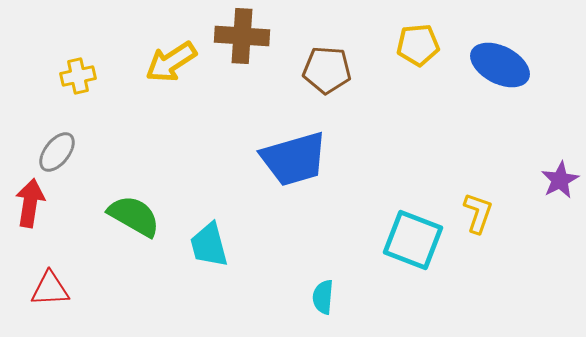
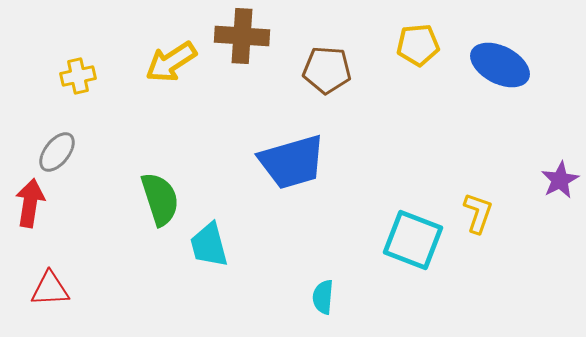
blue trapezoid: moved 2 px left, 3 px down
green semicircle: moved 26 px right, 17 px up; rotated 42 degrees clockwise
